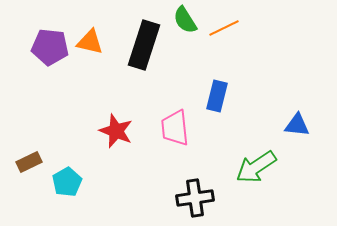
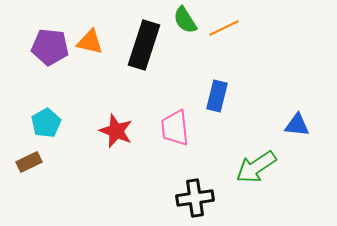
cyan pentagon: moved 21 px left, 59 px up
